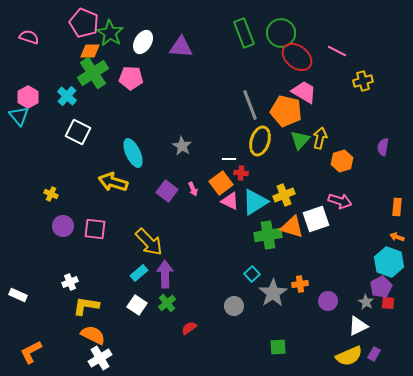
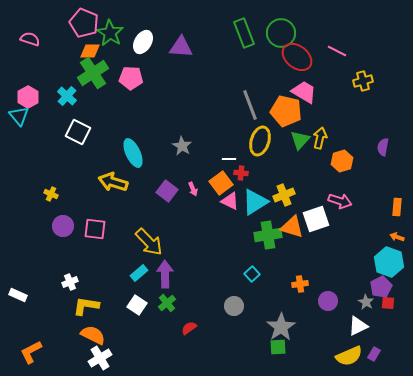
pink semicircle at (29, 37): moved 1 px right, 2 px down
gray star at (273, 293): moved 8 px right, 34 px down
